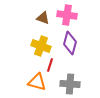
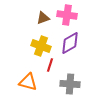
brown triangle: rotated 40 degrees counterclockwise
purple diamond: rotated 45 degrees clockwise
orange triangle: moved 9 px left
